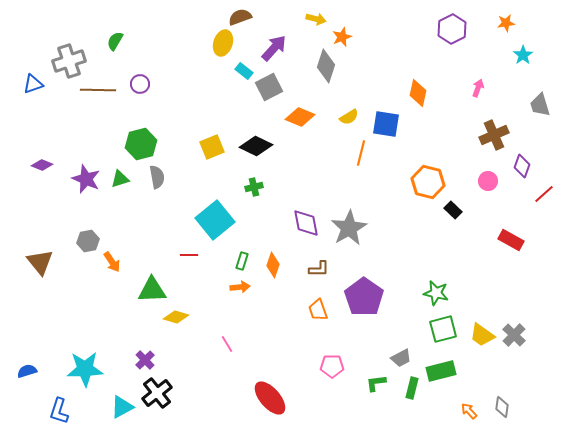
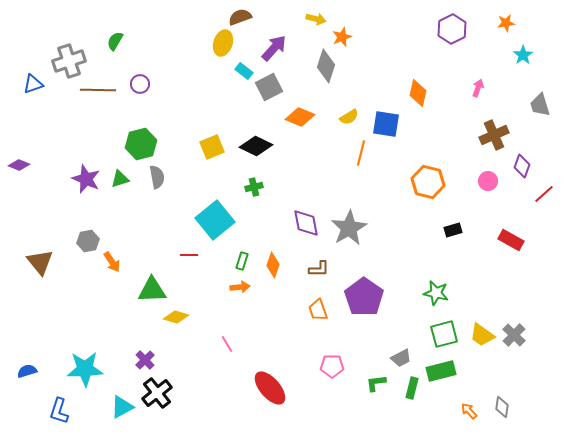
purple diamond at (42, 165): moved 23 px left
black rectangle at (453, 210): moved 20 px down; rotated 60 degrees counterclockwise
green square at (443, 329): moved 1 px right, 5 px down
red ellipse at (270, 398): moved 10 px up
